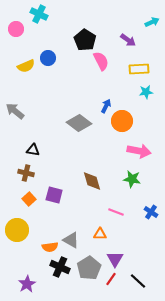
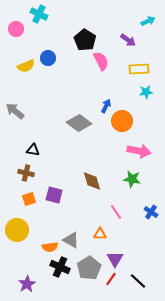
cyan arrow: moved 4 px left, 1 px up
orange square: rotated 24 degrees clockwise
pink line: rotated 35 degrees clockwise
